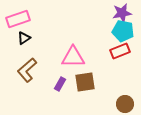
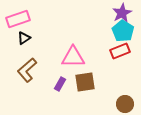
purple star: rotated 18 degrees counterclockwise
cyan pentagon: rotated 20 degrees clockwise
